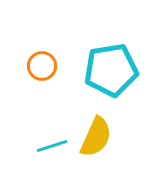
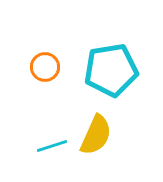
orange circle: moved 3 px right, 1 px down
yellow semicircle: moved 2 px up
